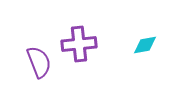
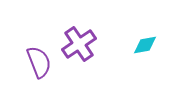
purple cross: rotated 28 degrees counterclockwise
